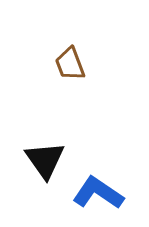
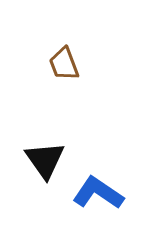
brown trapezoid: moved 6 px left
